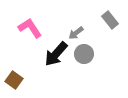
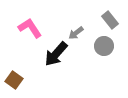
gray circle: moved 20 px right, 8 px up
